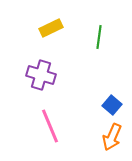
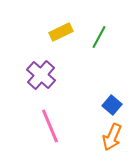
yellow rectangle: moved 10 px right, 4 px down
green line: rotated 20 degrees clockwise
purple cross: rotated 24 degrees clockwise
